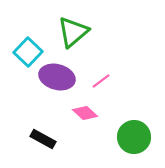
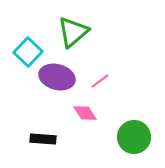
pink line: moved 1 px left
pink diamond: rotated 15 degrees clockwise
black rectangle: rotated 25 degrees counterclockwise
